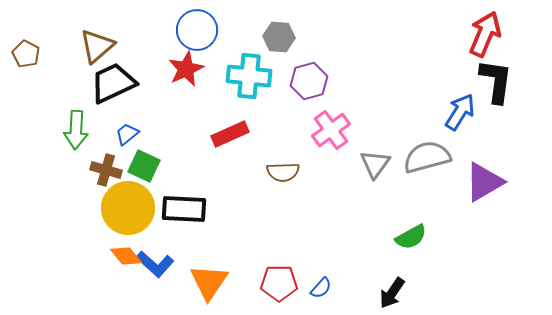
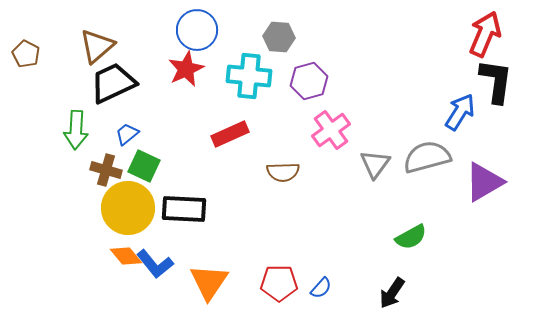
blue L-shape: rotated 9 degrees clockwise
